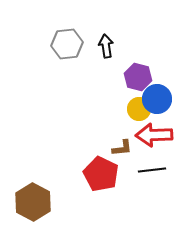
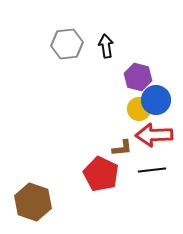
blue circle: moved 1 px left, 1 px down
brown hexagon: rotated 9 degrees counterclockwise
